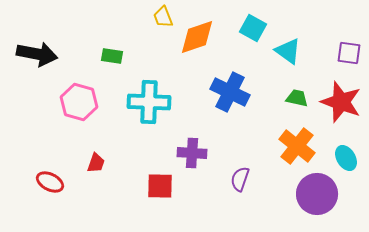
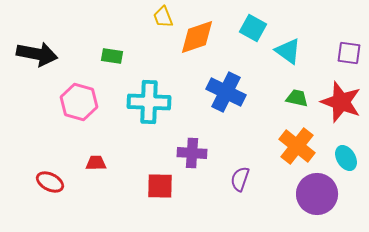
blue cross: moved 4 px left
red trapezoid: rotated 110 degrees counterclockwise
